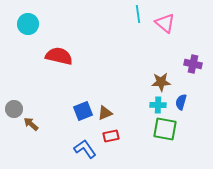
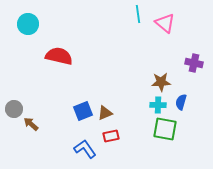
purple cross: moved 1 px right, 1 px up
